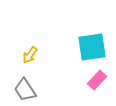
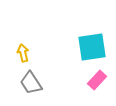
yellow arrow: moved 7 px left, 2 px up; rotated 132 degrees clockwise
gray trapezoid: moved 6 px right, 7 px up
